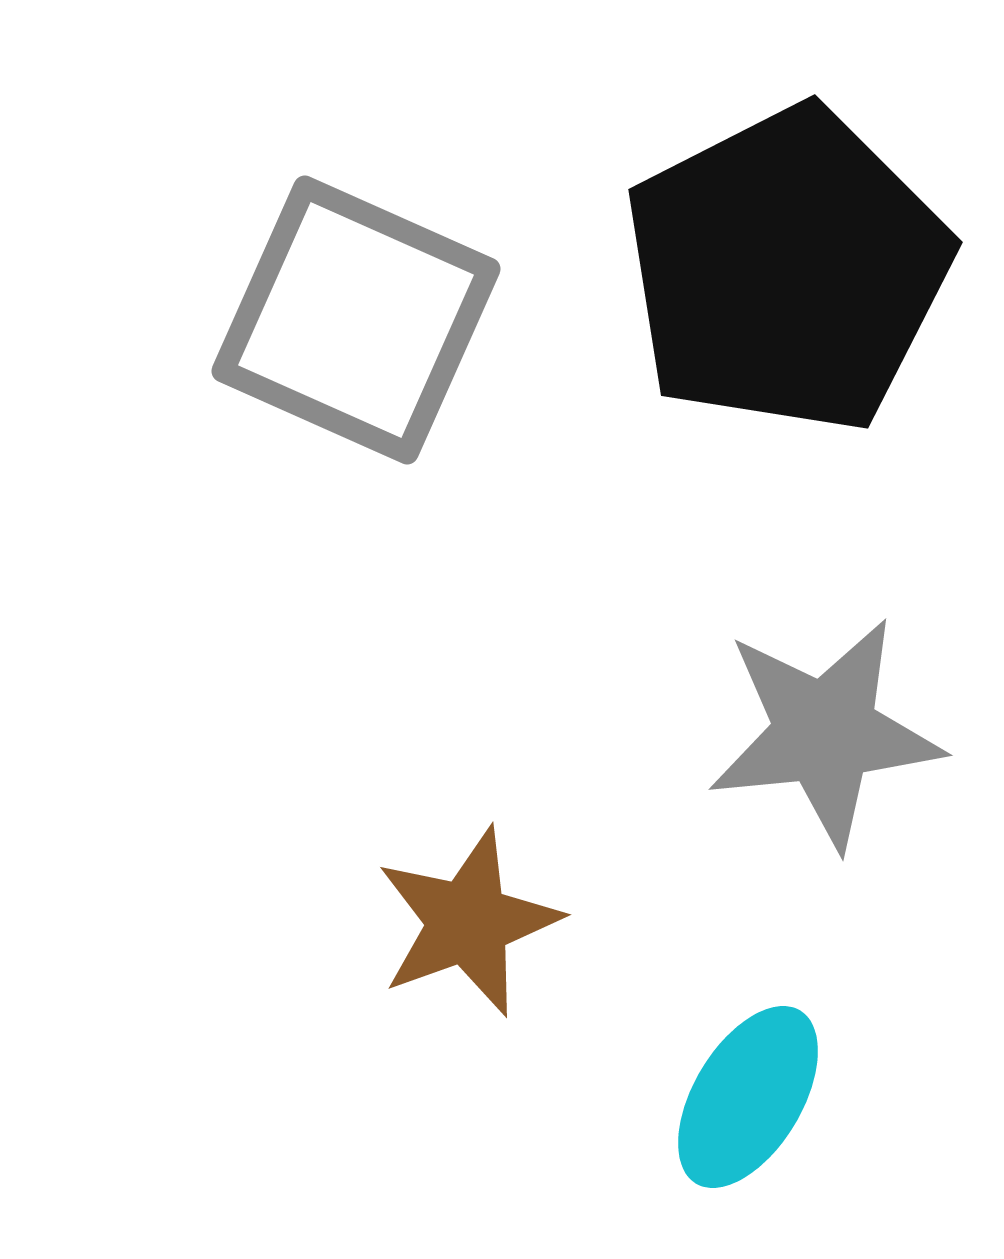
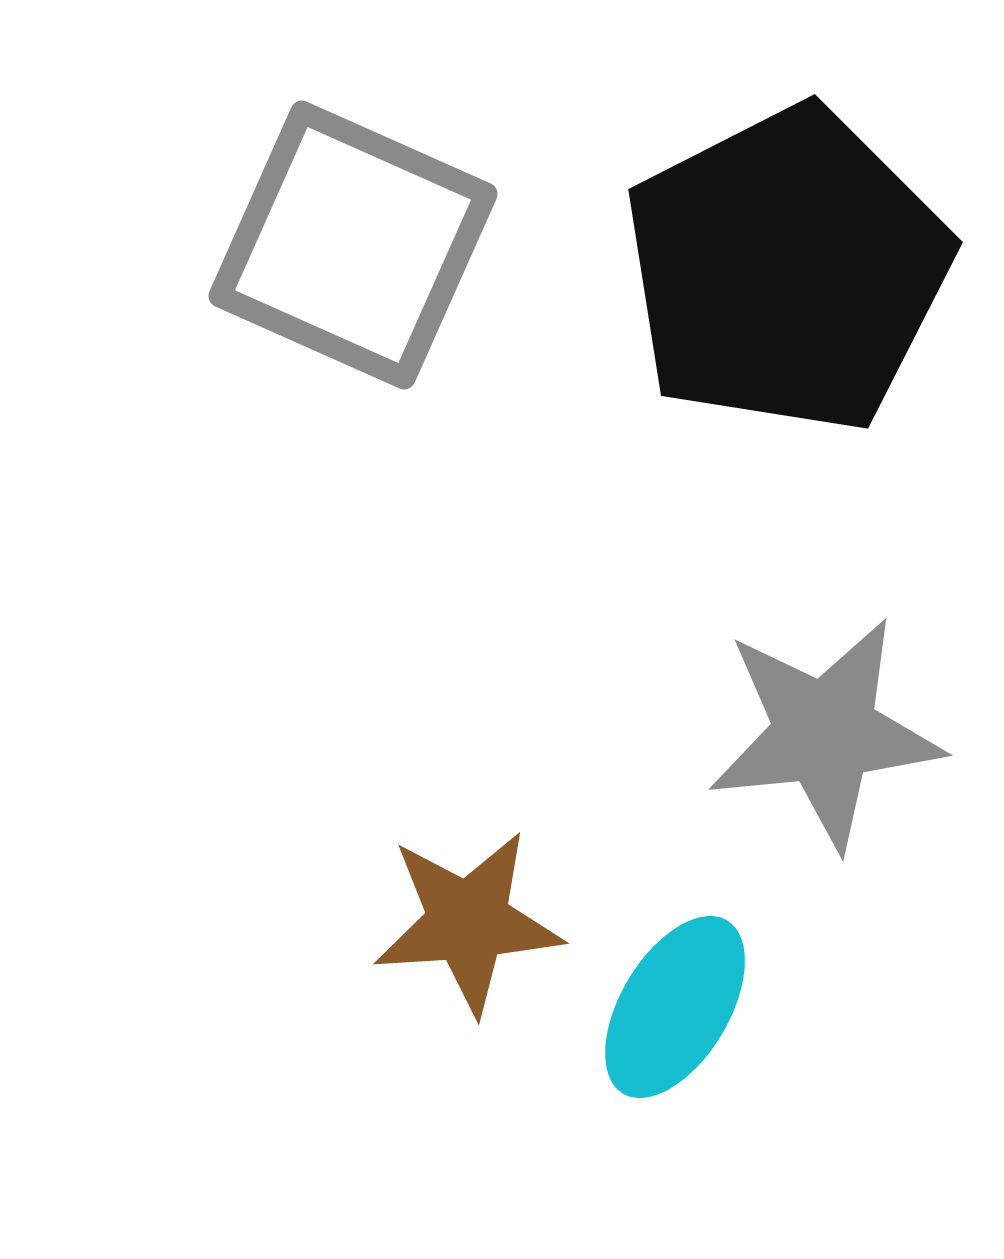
gray square: moved 3 px left, 75 px up
brown star: rotated 16 degrees clockwise
cyan ellipse: moved 73 px left, 90 px up
